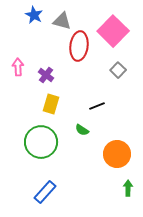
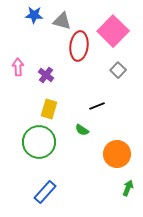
blue star: rotated 24 degrees counterclockwise
yellow rectangle: moved 2 px left, 5 px down
green circle: moved 2 px left
green arrow: rotated 21 degrees clockwise
